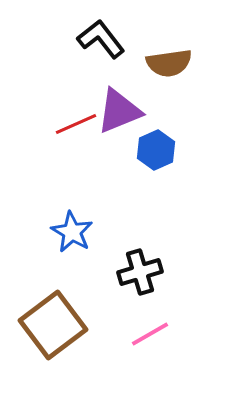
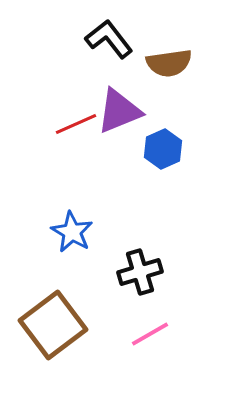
black L-shape: moved 8 px right
blue hexagon: moved 7 px right, 1 px up
